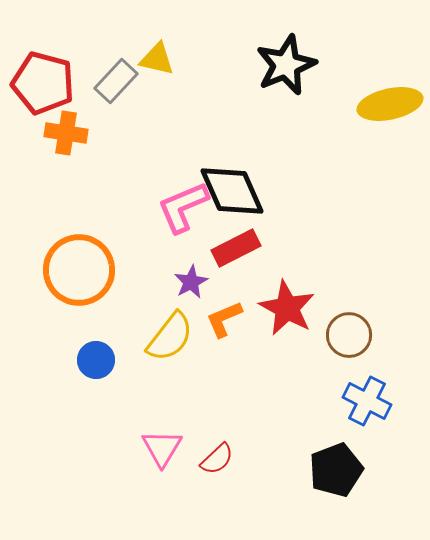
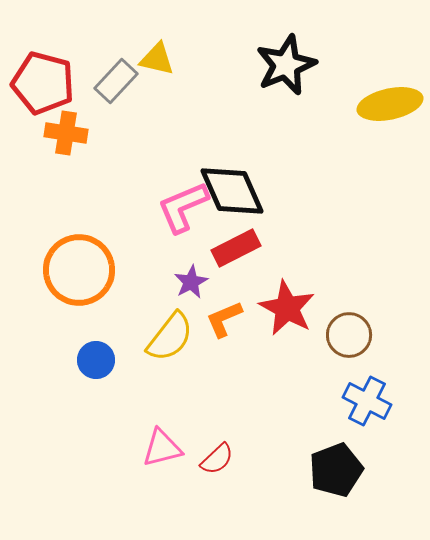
pink triangle: rotated 45 degrees clockwise
